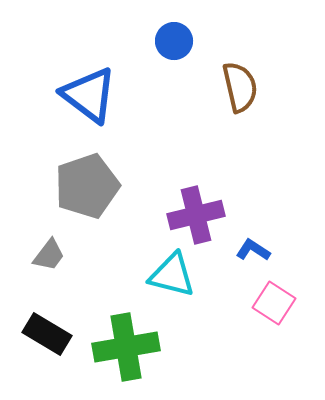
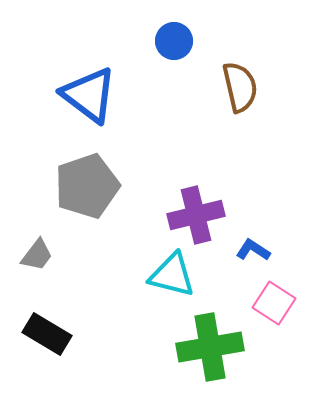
gray trapezoid: moved 12 px left
green cross: moved 84 px right
